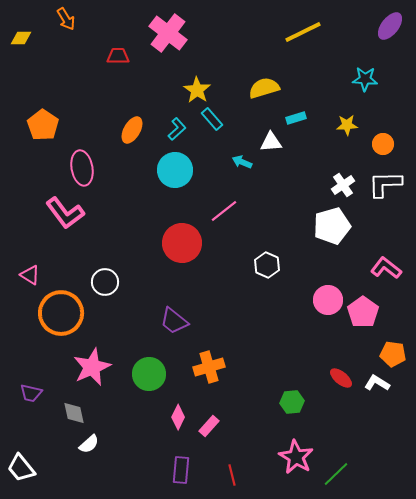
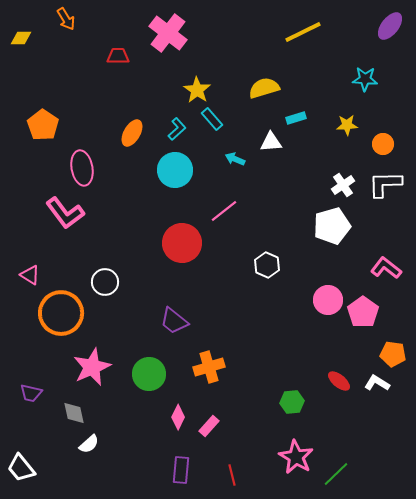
orange ellipse at (132, 130): moved 3 px down
cyan arrow at (242, 162): moved 7 px left, 3 px up
red ellipse at (341, 378): moved 2 px left, 3 px down
